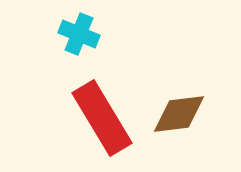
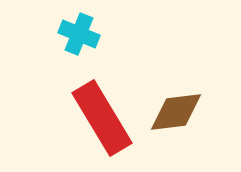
brown diamond: moved 3 px left, 2 px up
